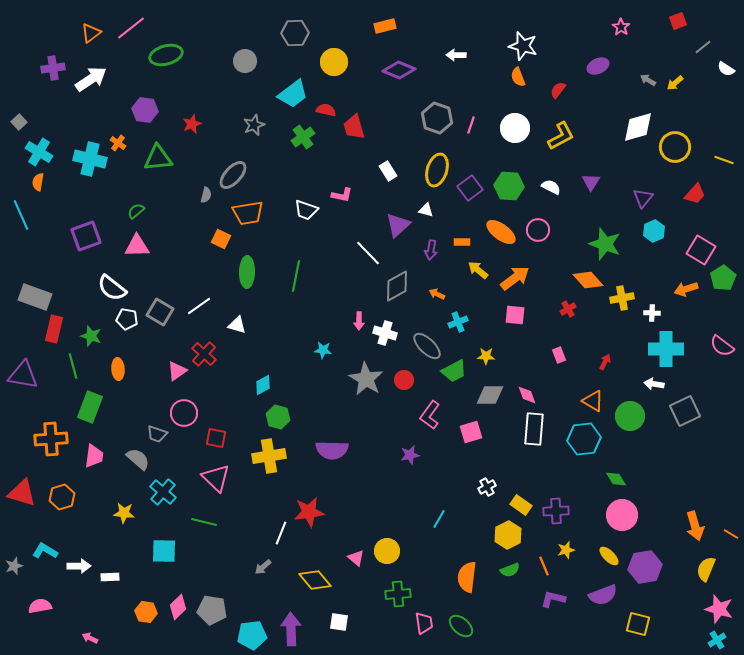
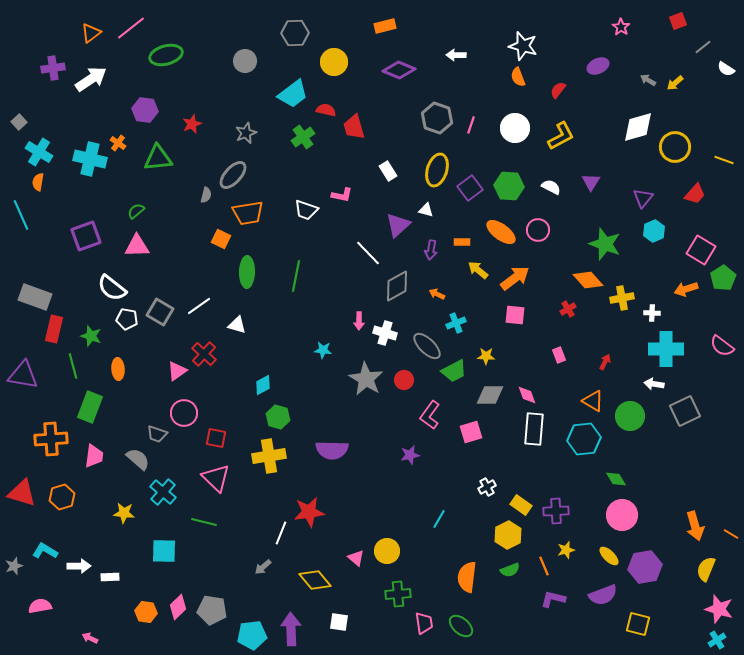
gray star at (254, 125): moved 8 px left, 8 px down
cyan cross at (458, 322): moved 2 px left, 1 px down
